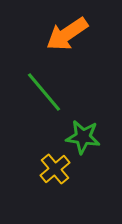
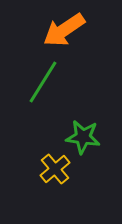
orange arrow: moved 3 px left, 4 px up
green line: moved 1 px left, 10 px up; rotated 72 degrees clockwise
